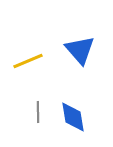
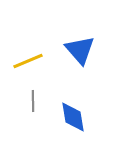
gray line: moved 5 px left, 11 px up
